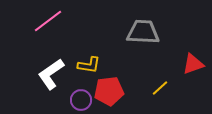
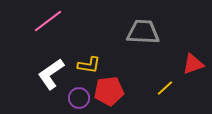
yellow line: moved 5 px right
purple circle: moved 2 px left, 2 px up
